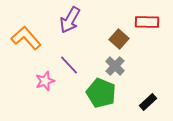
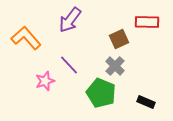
purple arrow: rotated 8 degrees clockwise
brown square: rotated 24 degrees clockwise
black rectangle: moved 2 px left; rotated 66 degrees clockwise
